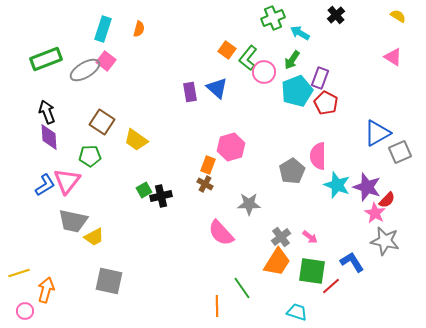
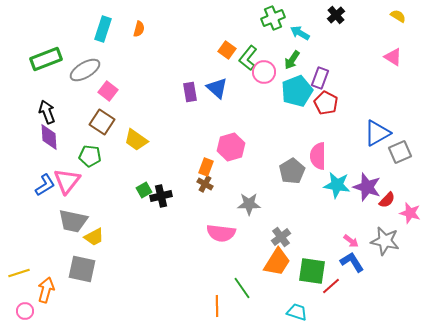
pink square at (106, 61): moved 2 px right, 30 px down
green pentagon at (90, 156): rotated 10 degrees clockwise
orange rectangle at (208, 165): moved 2 px left, 2 px down
cyan star at (337, 185): rotated 12 degrees counterclockwise
pink star at (375, 213): moved 35 px right; rotated 15 degrees counterclockwise
pink semicircle at (221, 233): rotated 40 degrees counterclockwise
pink arrow at (310, 237): moved 41 px right, 4 px down
gray square at (109, 281): moved 27 px left, 12 px up
